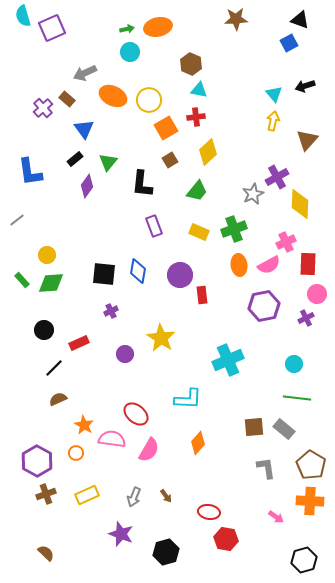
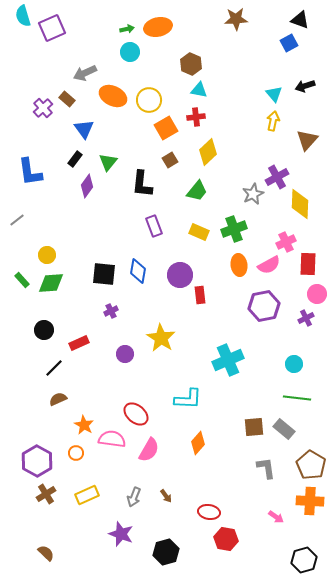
black rectangle at (75, 159): rotated 14 degrees counterclockwise
red rectangle at (202, 295): moved 2 px left
brown cross at (46, 494): rotated 12 degrees counterclockwise
